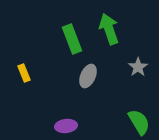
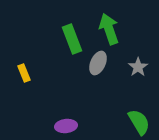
gray ellipse: moved 10 px right, 13 px up
